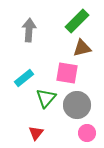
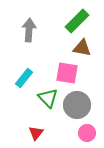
brown triangle: rotated 24 degrees clockwise
cyan rectangle: rotated 12 degrees counterclockwise
green triangle: moved 2 px right; rotated 25 degrees counterclockwise
